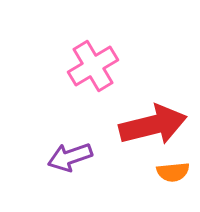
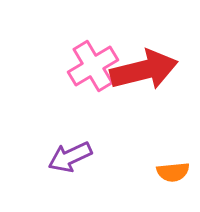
red arrow: moved 9 px left, 55 px up
purple arrow: rotated 6 degrees counterclockwise
